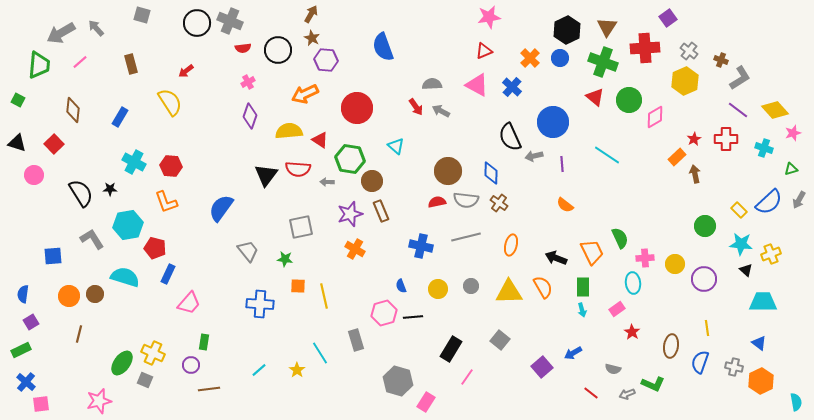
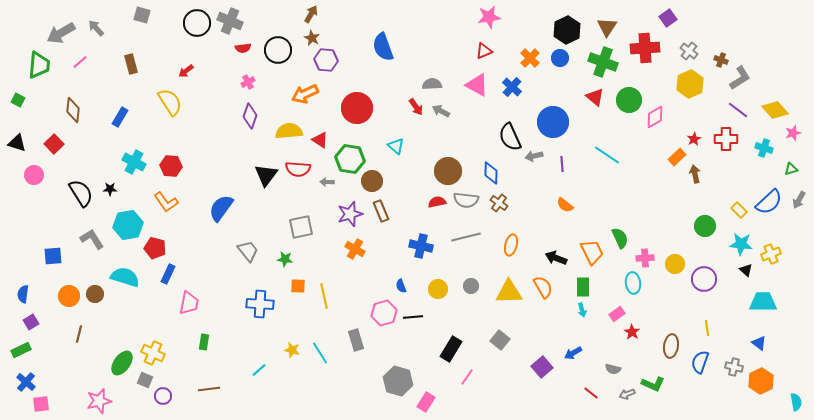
yellow hexagon at (685, 81): moved 5 px right, 3 px down
orange L-shape at (166, 202): rotated 15 degrees counterclockwise
pink trapezoid at (189, 303): rotated 30 degrees counterclockwise
pink rectangle at (617, 309): moved 5 px down
purple circle at (191, 365): moved 28 px left, 31 px down
yellow star at (297, 370): moved 5 px left, 20 px up; rotated 21 degrees counterclockwise
